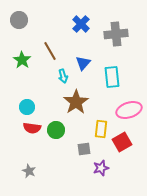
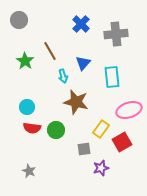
green star: moved 3 px right, 1 px down
brown star: rotated 25 degrees counterclockwise
yellow rectangle: rotated 30 degrees clockwise
